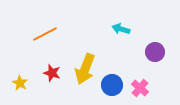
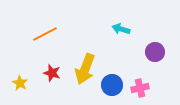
pink cross: rotated 36 degrees clockwise
